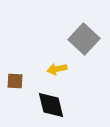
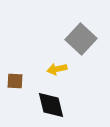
gray square: moved 3 px left
